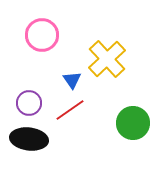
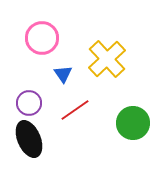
pink circle: moved 3 px down
blue triangle: moved 9 px left, 6 px up
red line: moved 5 px right
black ellipse: rotated 60 degrees clockwise
